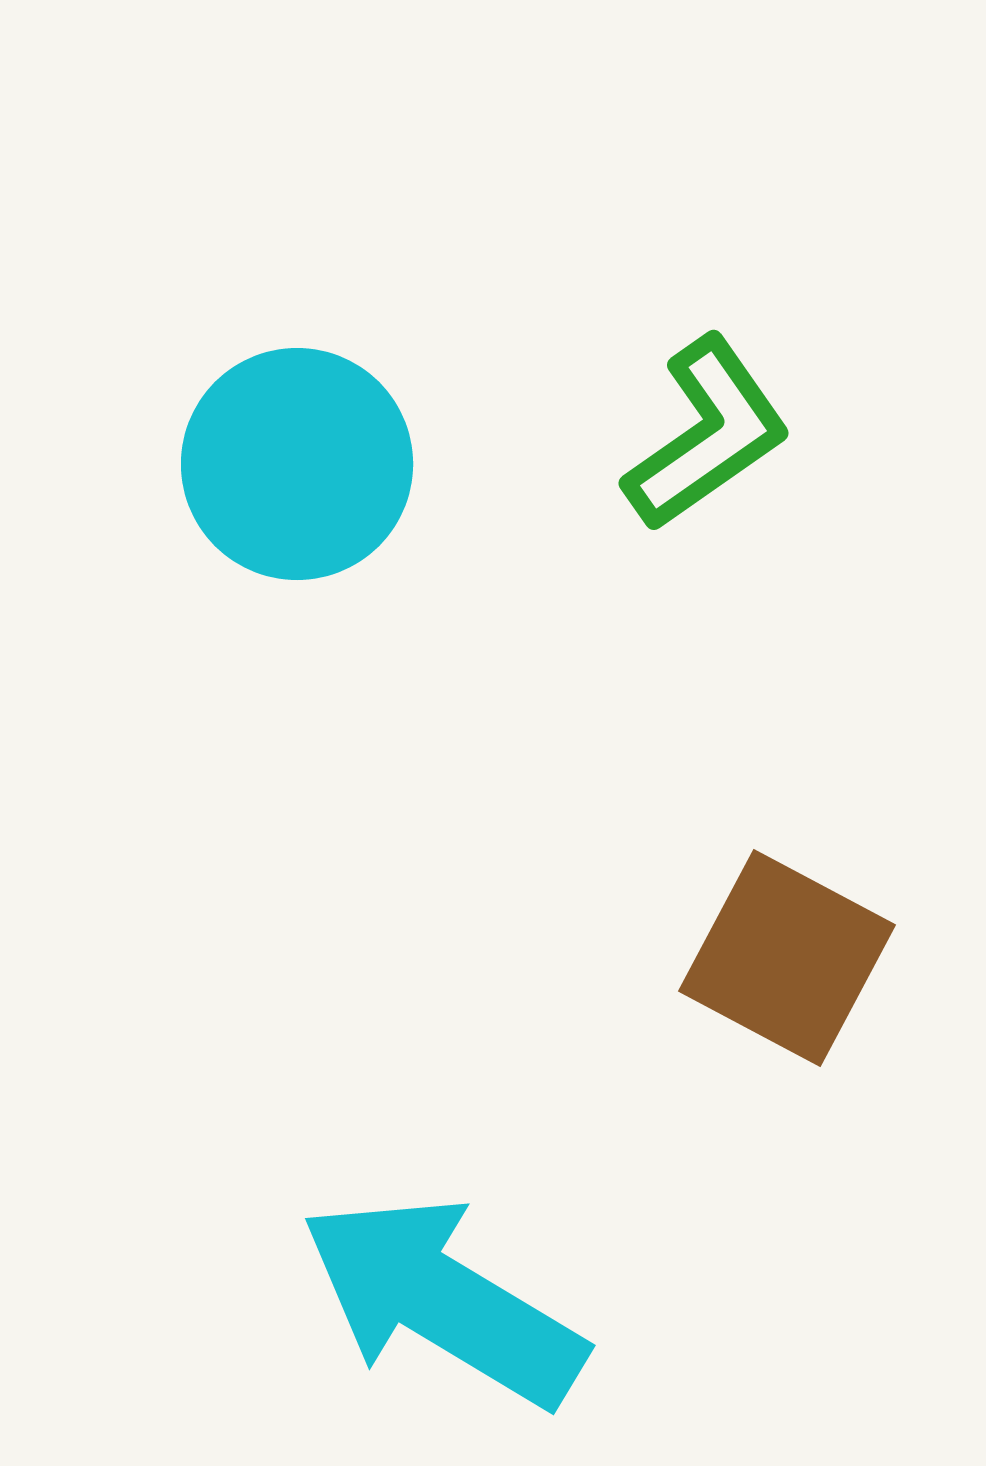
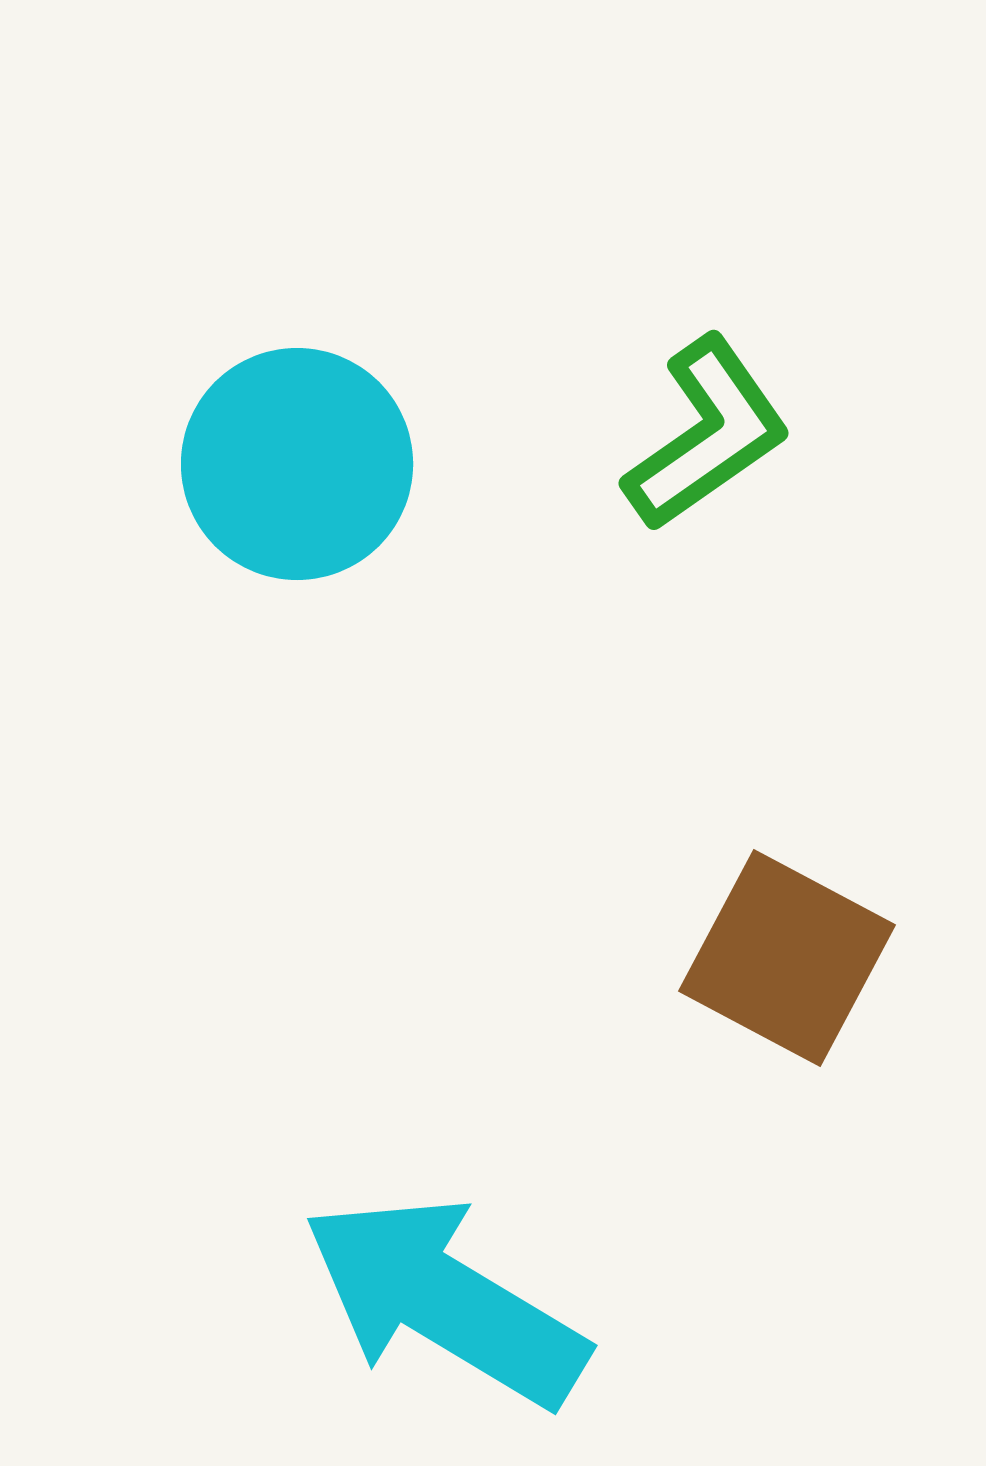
cyan arrow: moved 2 px right
